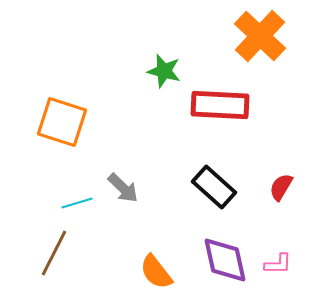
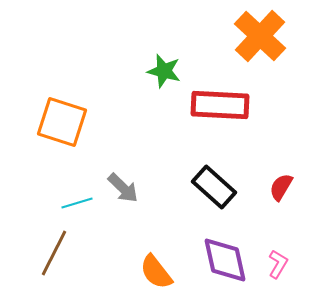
pink L-shape: rotated 60 degrees counterclockwise
